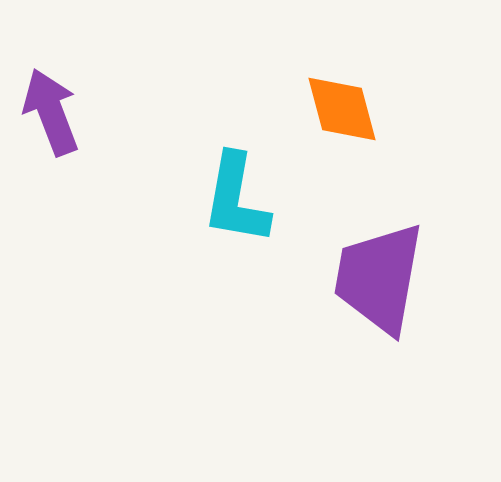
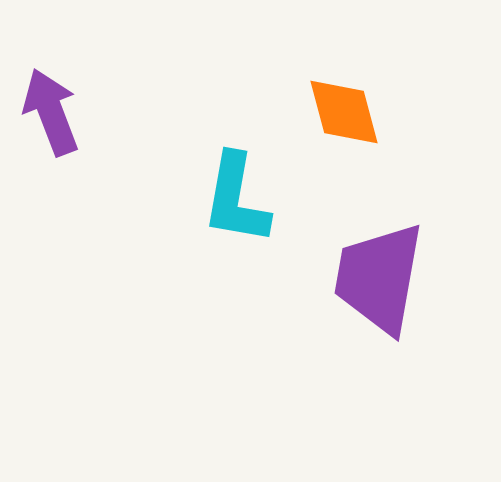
orange diamond: moved 2 px right, 3 px down
